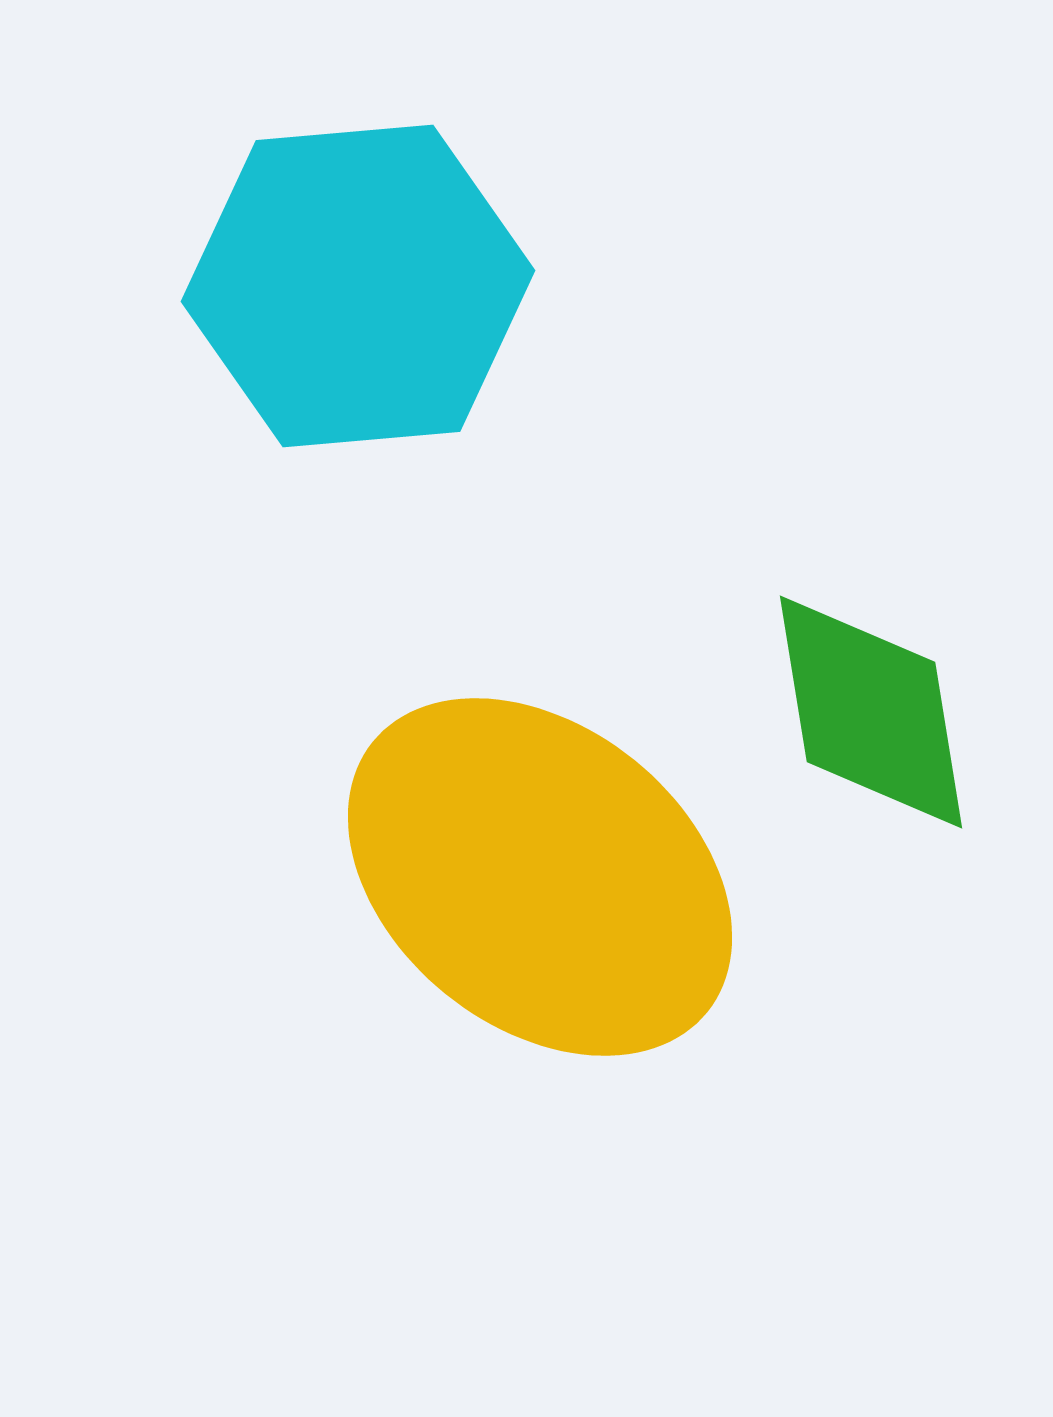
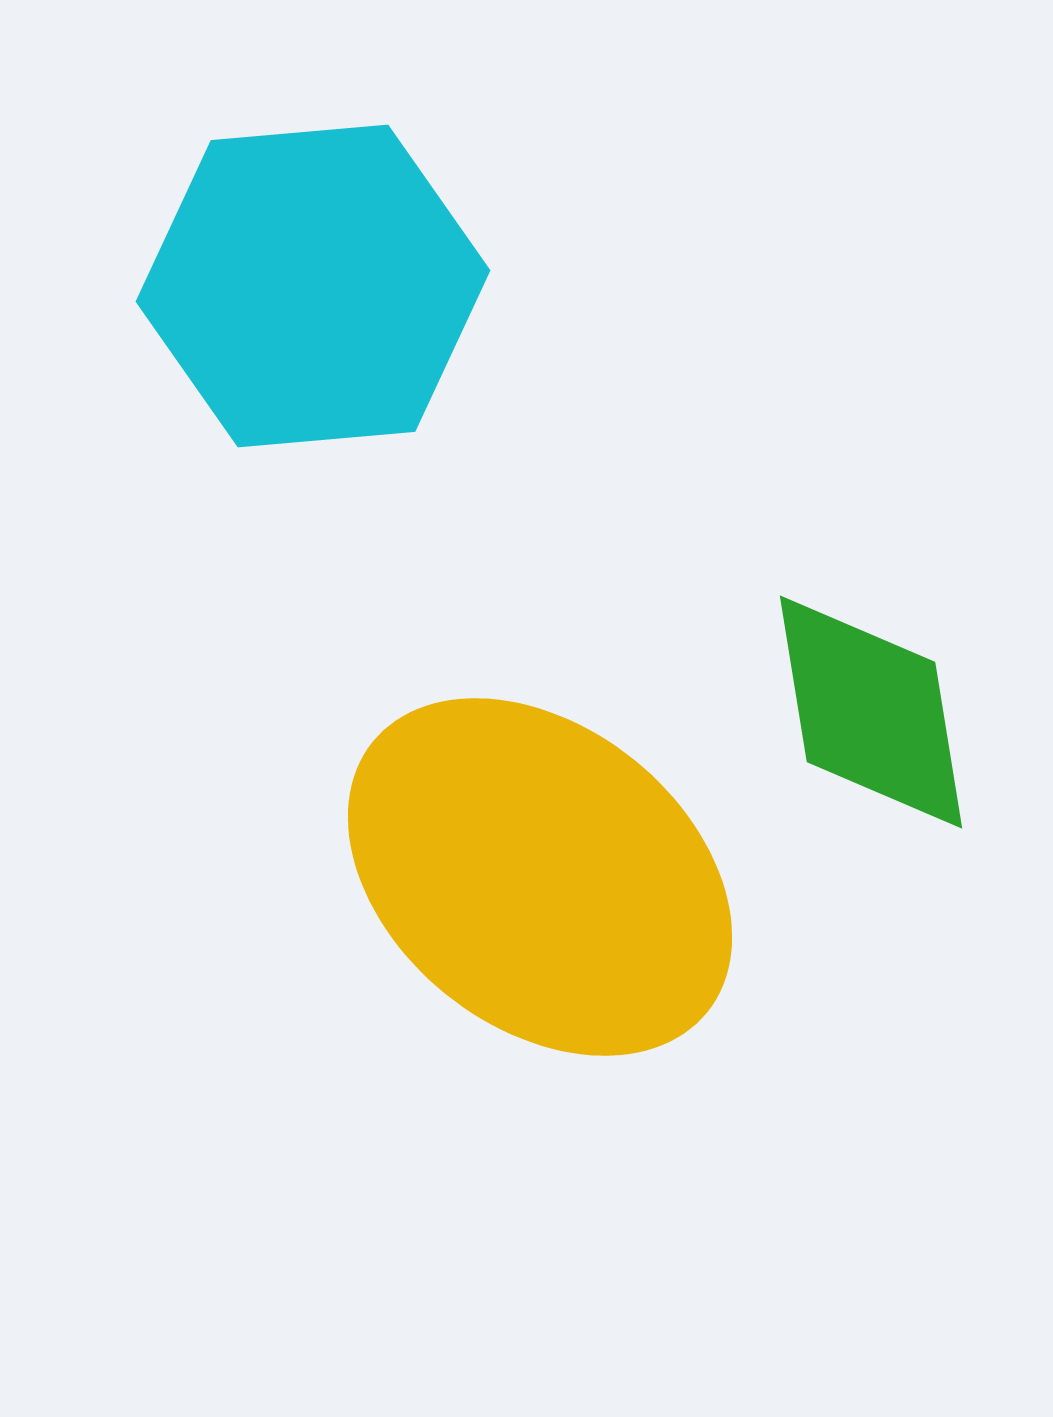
cyan hexagon: moved 45 px left
